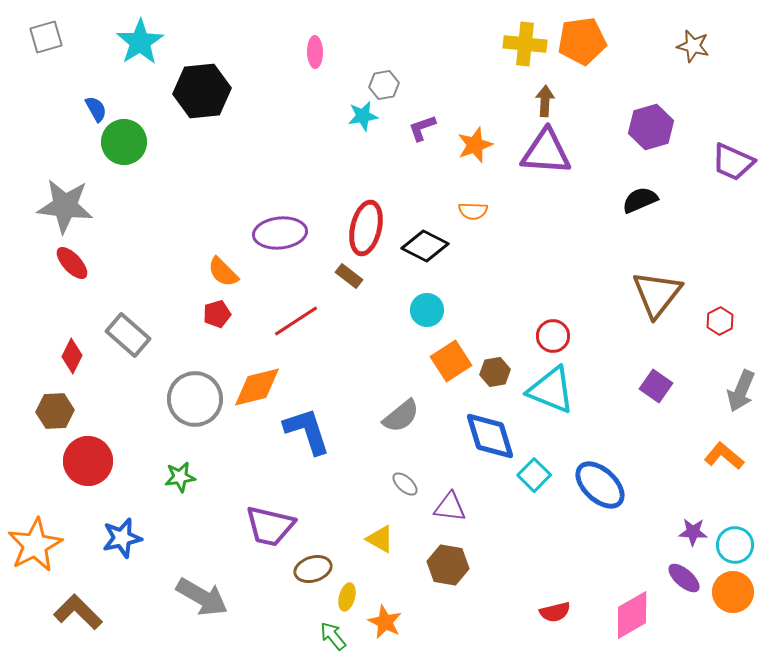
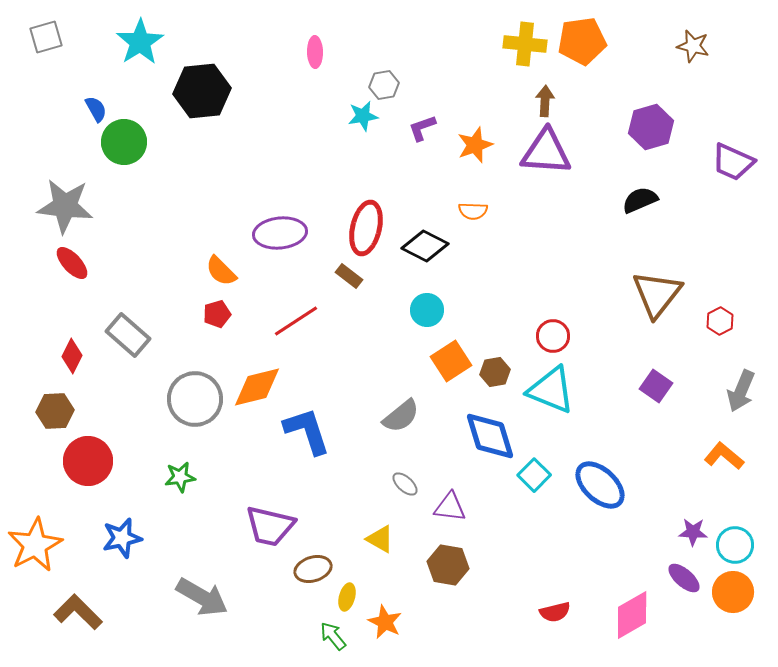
orange semicircle at (223, 272): moved 2 px left, 1 px up
